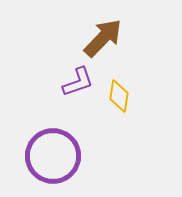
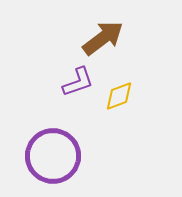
brown arrow: rotated 9 degrees clockwise
yellow diamond: rotated 60 degrees clockwise
